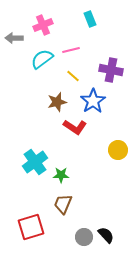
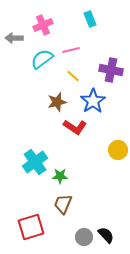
green star: moved 1 px left, 1 px down
